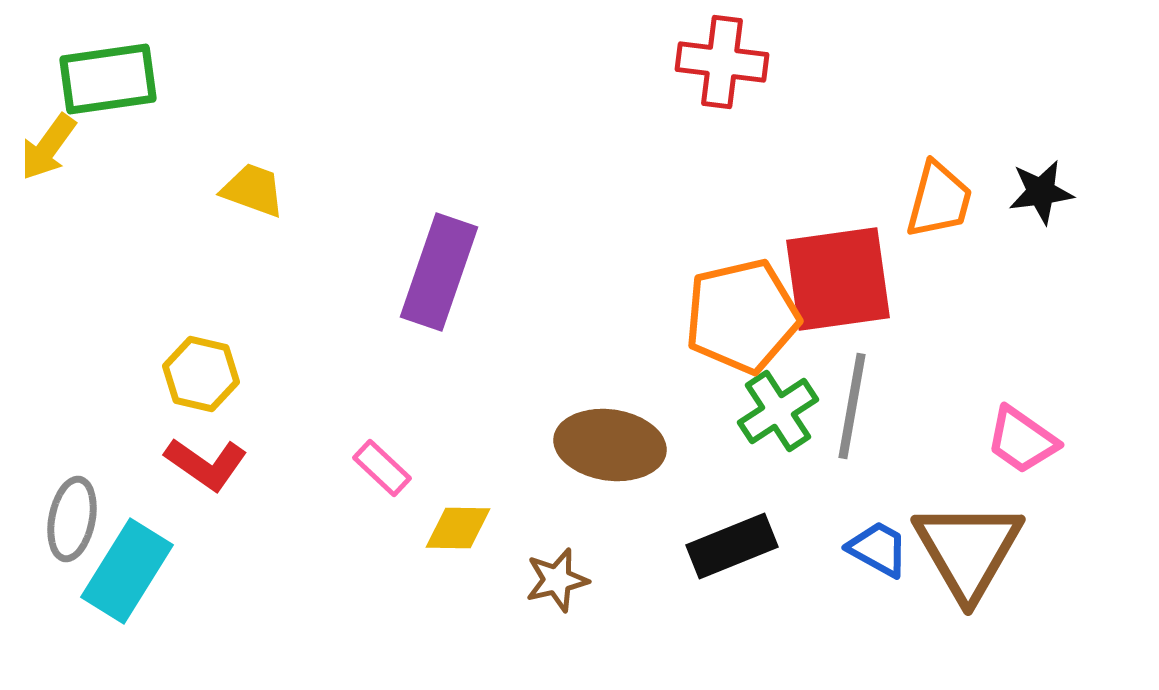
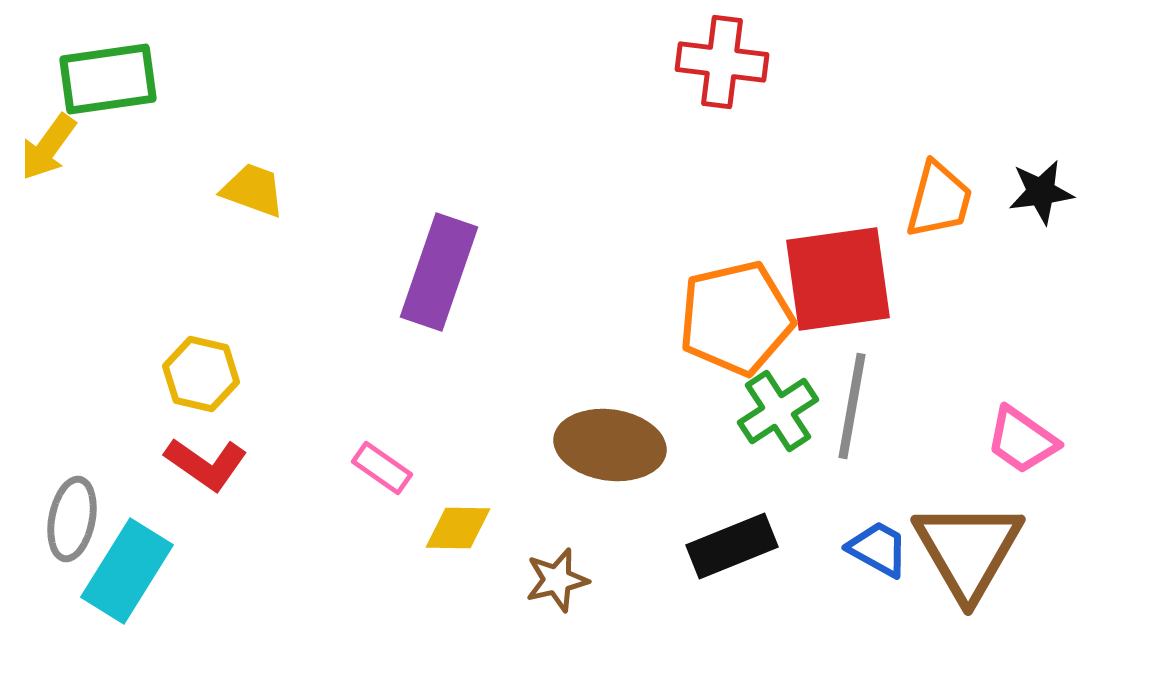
orange pentagon: moved 6 px left, 2 px down
pink rectangle: rotated 8 degrees counterclockwise
